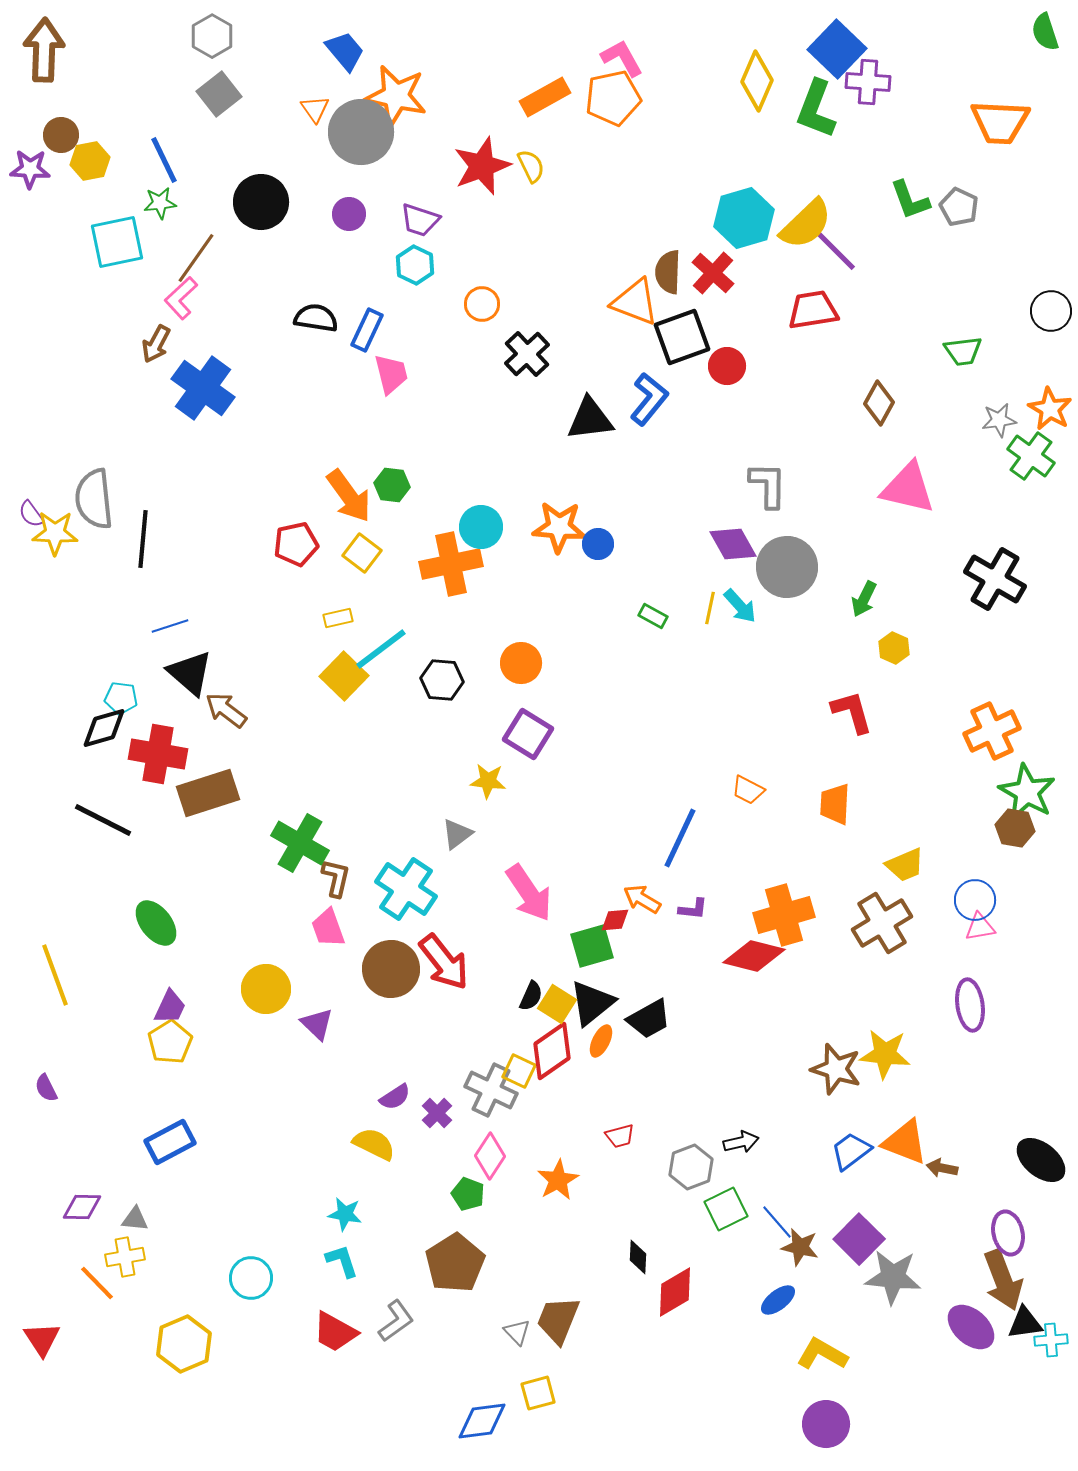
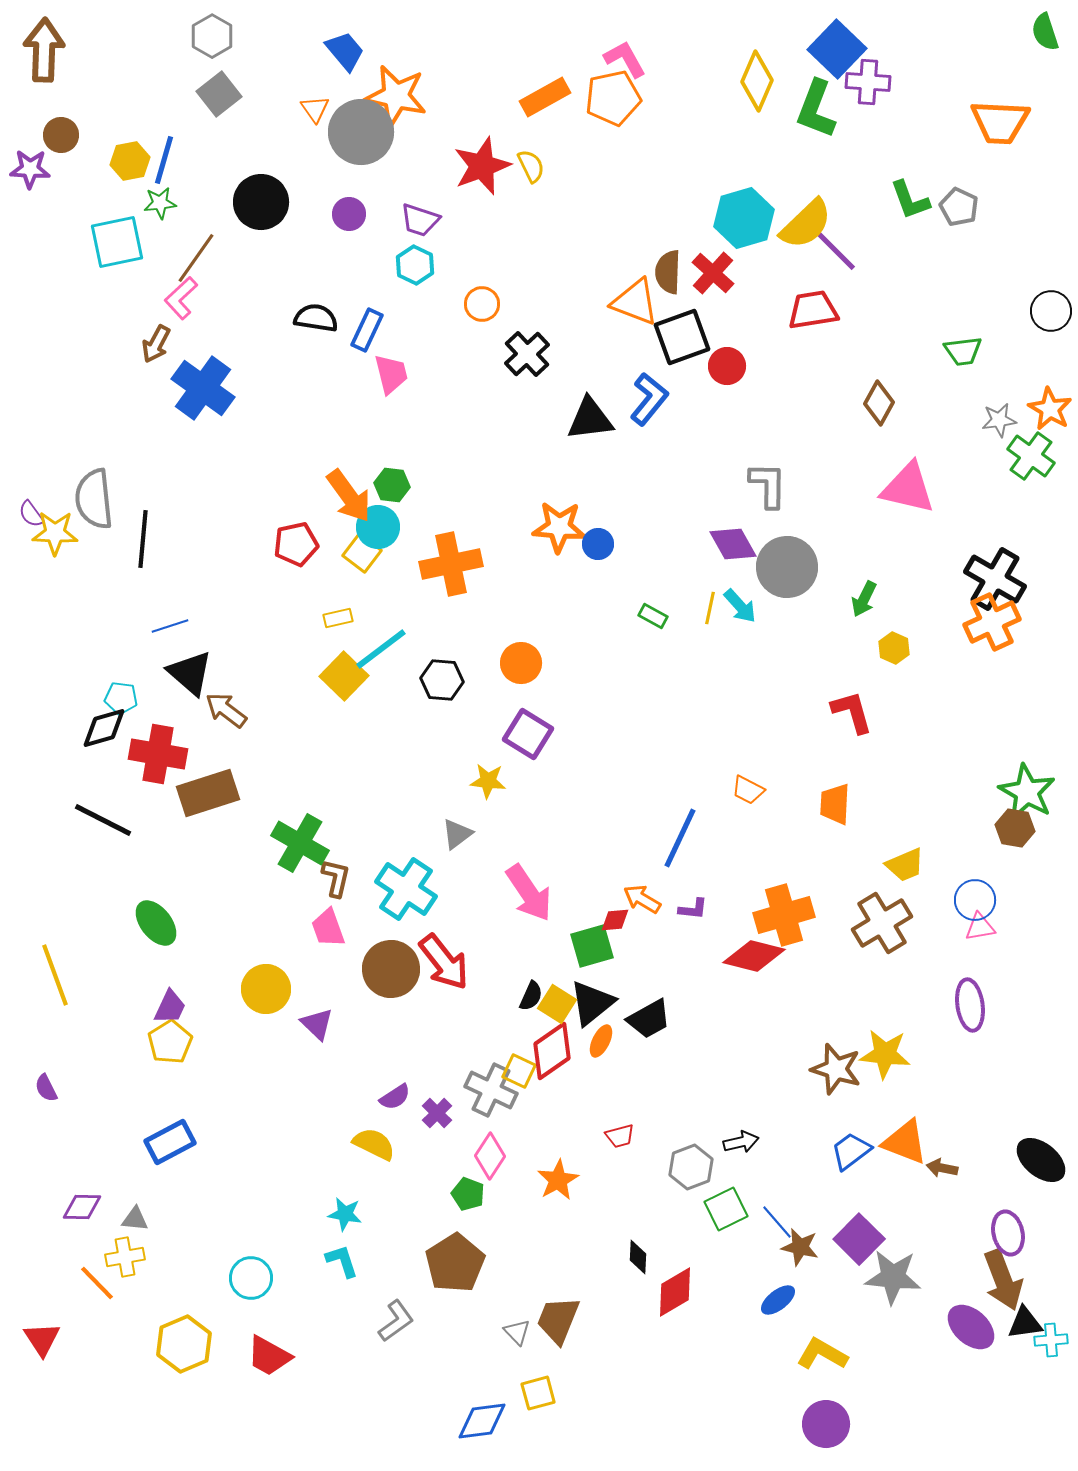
pink L-shape at (622, 58): moved 3 px right, 1 px down
blue line at (164, 160): rotated 42 degrees clockwise
yellow hexagon at (90, 161): moved 40 px right
cyan circle at (481, 527): moved 103 px left
orange cross at (992, 731): moved 109 px up
red trapezoid at (335, 1332): moved 66 px left, 24 px down
